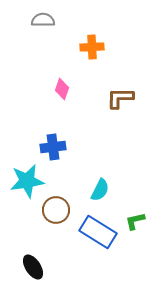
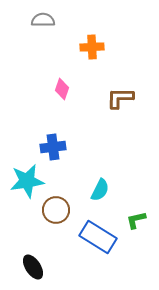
green L-shape: moved 1 px right, 1 px up
blue rectangle: moved 5 px down
